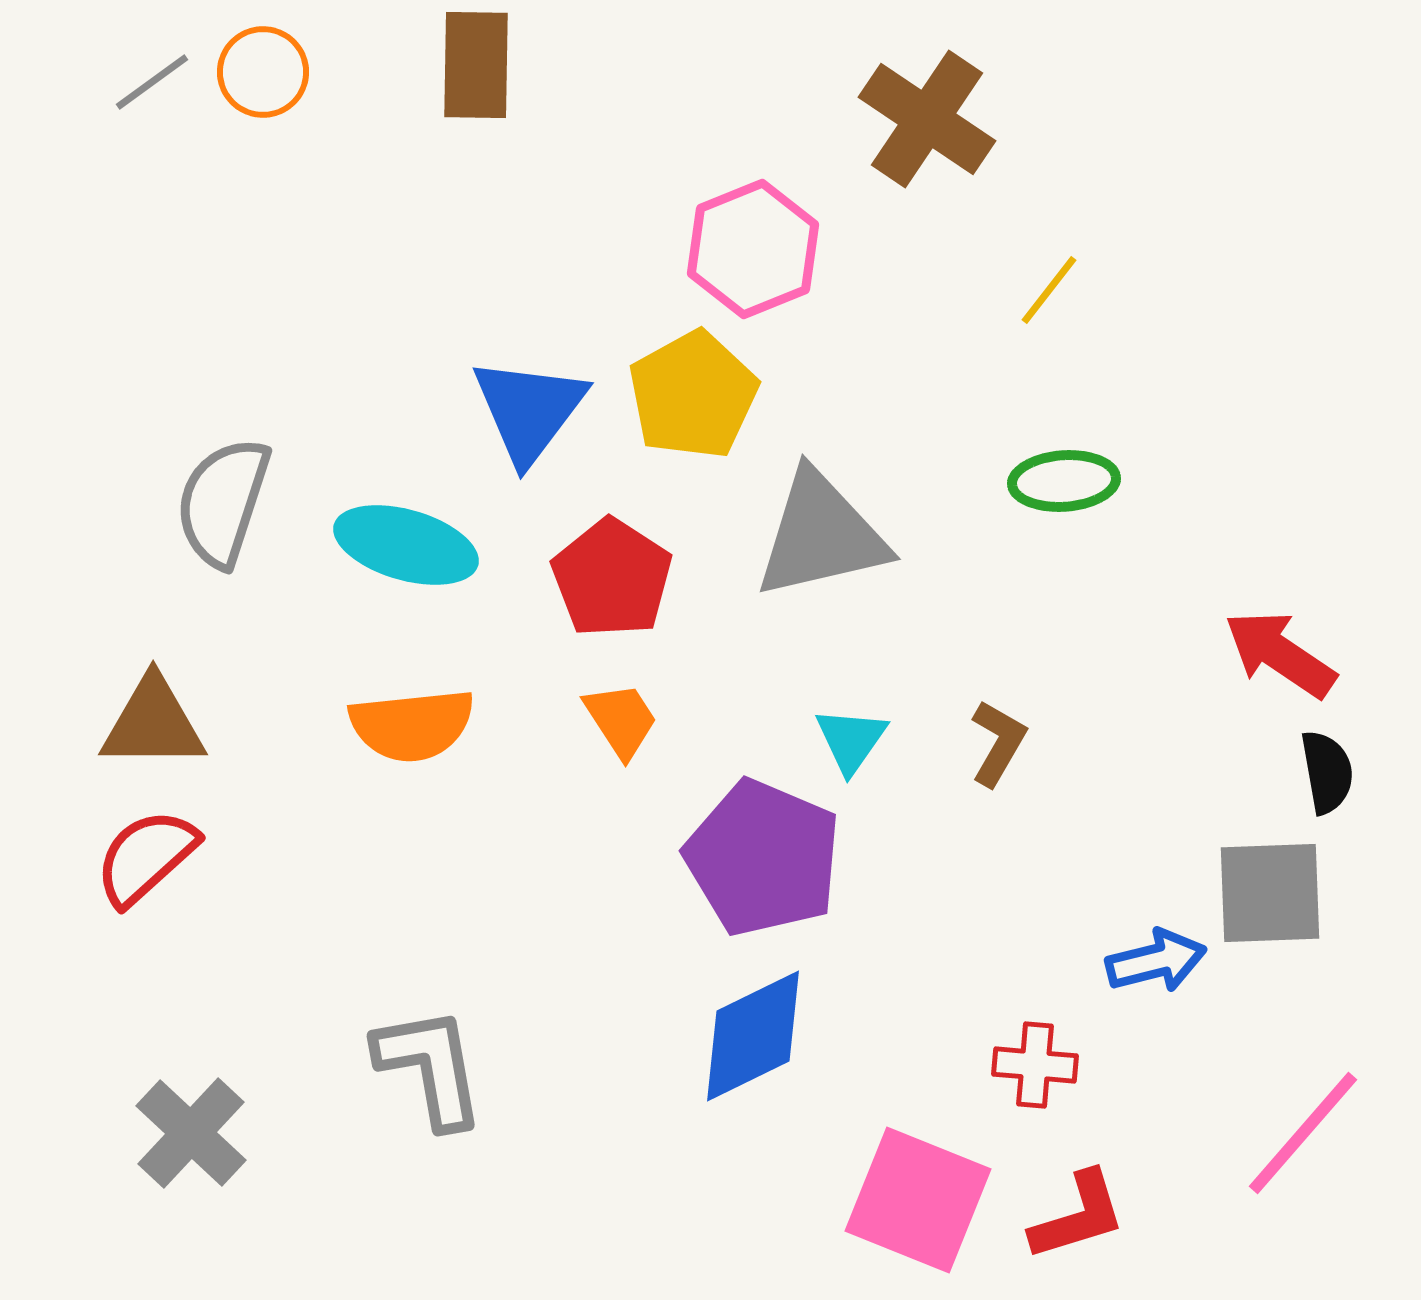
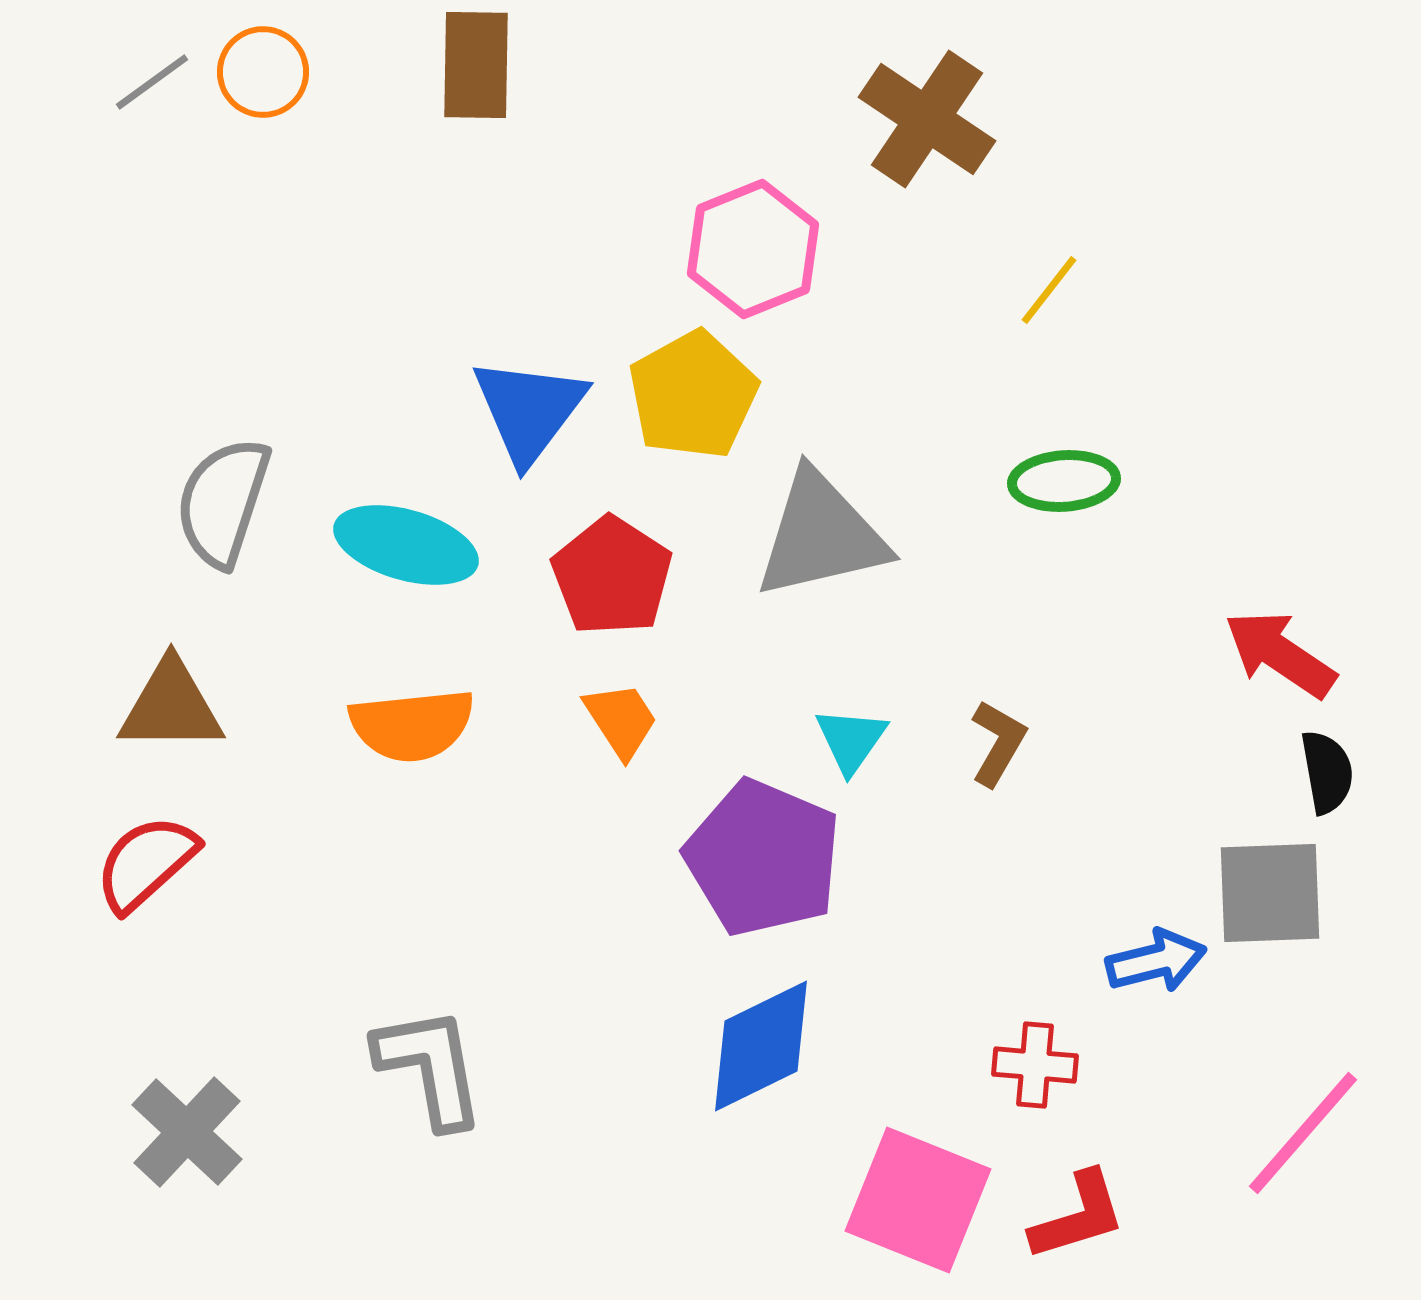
red pentagon: moved 2 px up
brown triangle: moved 18 px right, 17 px up
red semicircle: moved 6 px down
blue diamond: moved 8 px right, 10 px down
gray cross: moved 4 px left, 1 px up
